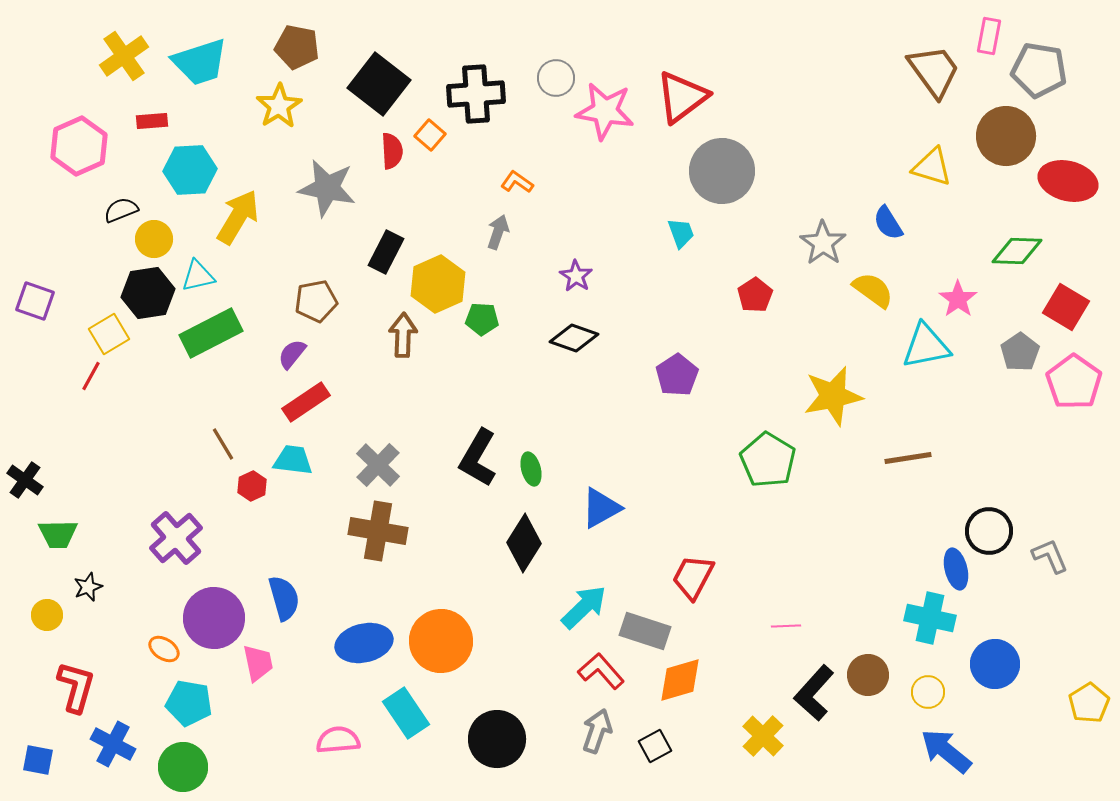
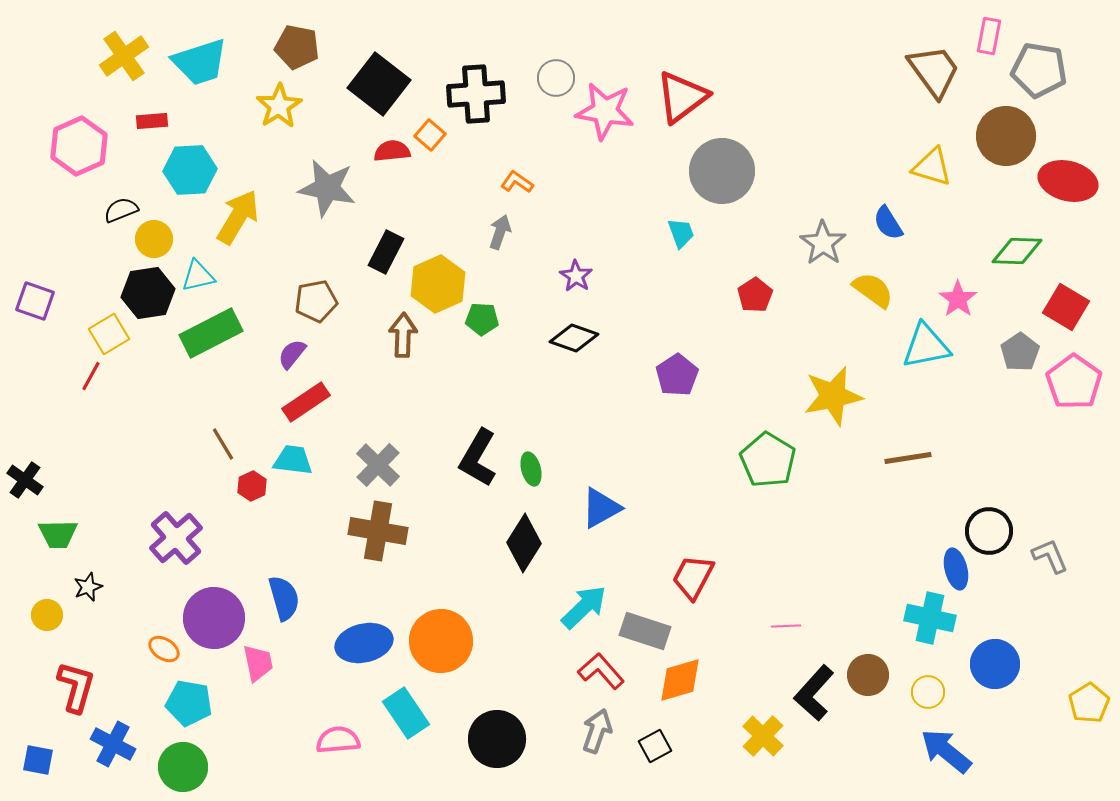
red semicircle at (392, 151): rotated 93 degrees counterclockwise
gray arrow at (498, 232): moved 2 px right
